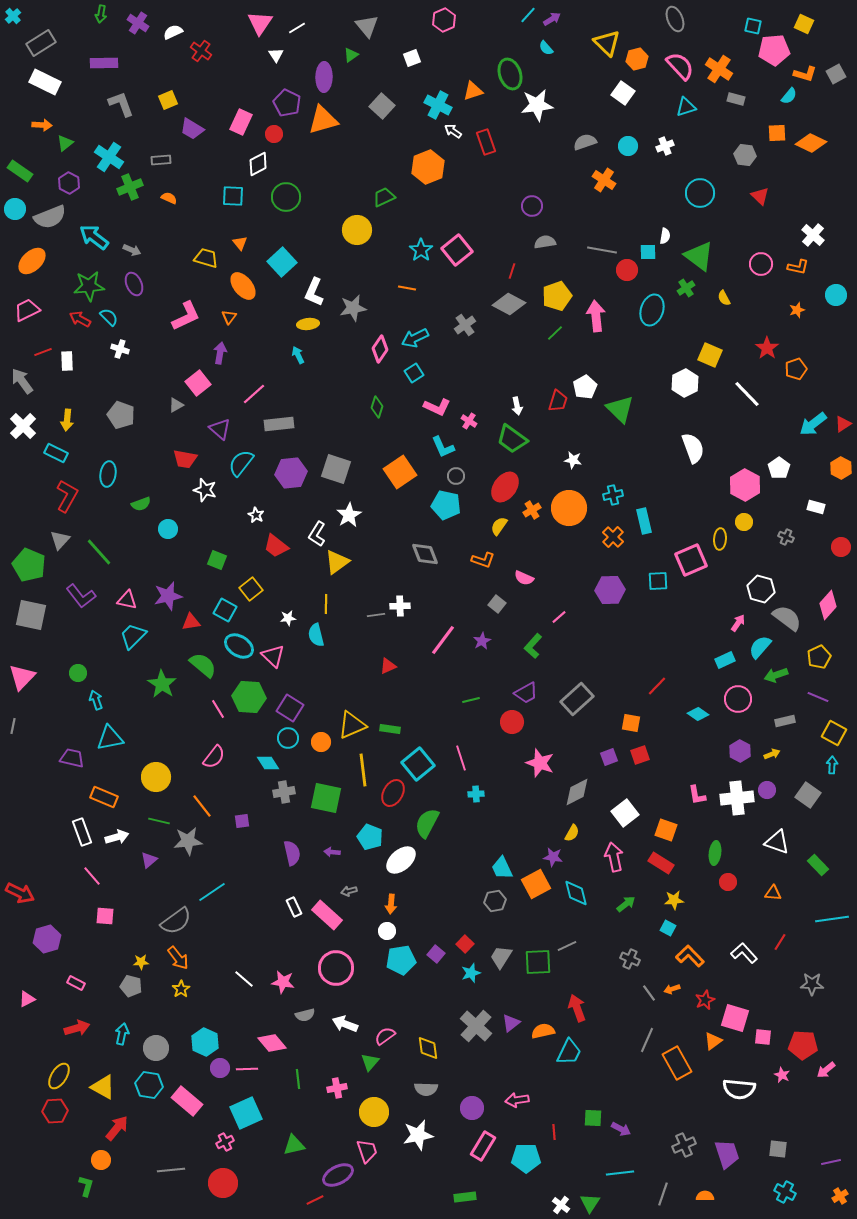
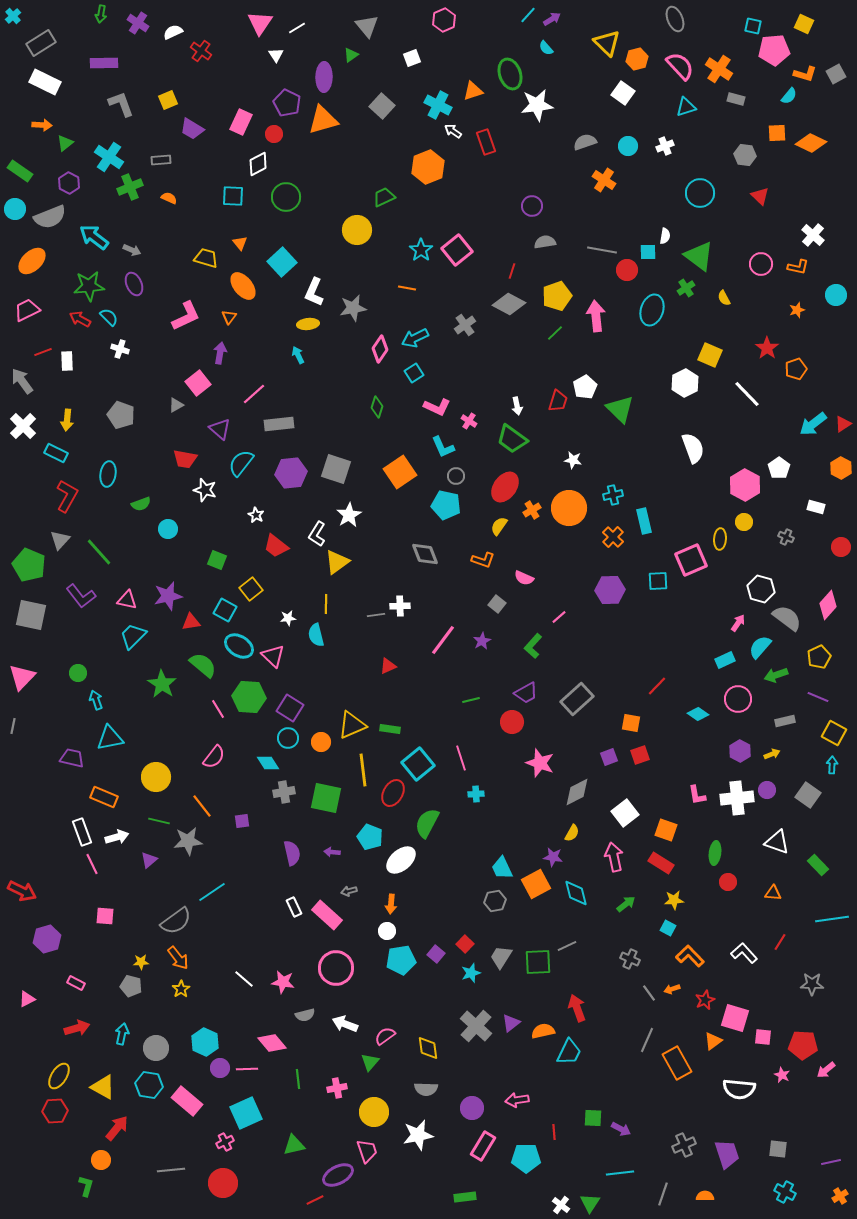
pink line at (92, 876): moved 12 px up; rotated 15 degrees clockwise
red arrow at (20, 893): moved 2 px right, 2 px up
